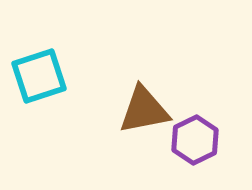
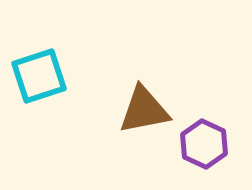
purple hexagon: moved 9 px right, 4 px down; rotated 9 degrees counterclockwise
